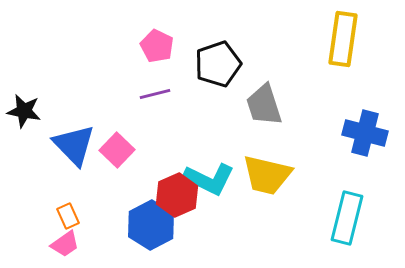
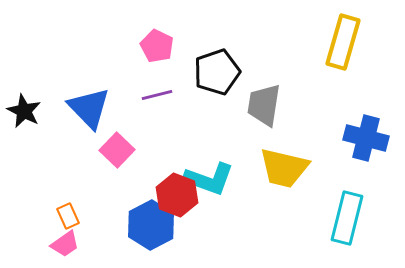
yellow rectangle: moved 3 px down; rotated 8 degrees clockwise
black pentagon: moved 1 px left, 8 px down
purple line: moved 2 px right, 1 px down
gray trapezoid: rotated 27 degrees clockwise
black star: rotated 16 degrees clockwise
blue cross: moved 1 px right, 5 px down
blue triangle: moved 15 px right, 37 px up
yellow trapezoid: moved 17 px right, 7 px up
cyan L-shape: rotated 6 degrees counterclockwise
red hexagon: rotated 15 degrees counterclockwise
